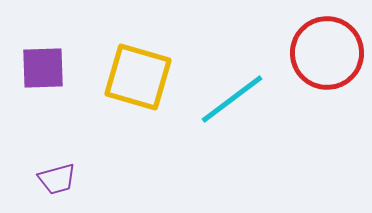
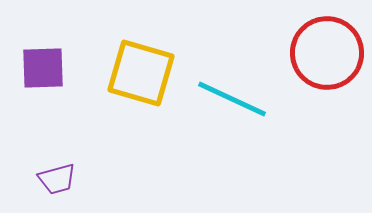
yellow square: moved 3 px right, 4 px up
cyan line: rotated 62 degrees clockwise
